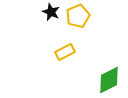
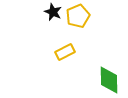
black star: moved 2 px right
green diamond: rotated 64 degrees counterclockwise
